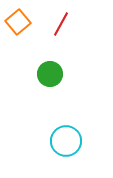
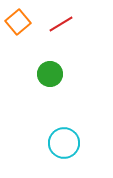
red line: rotated 30 degrees clockwise
cyan circle: moved 2 px left, 2 px down
